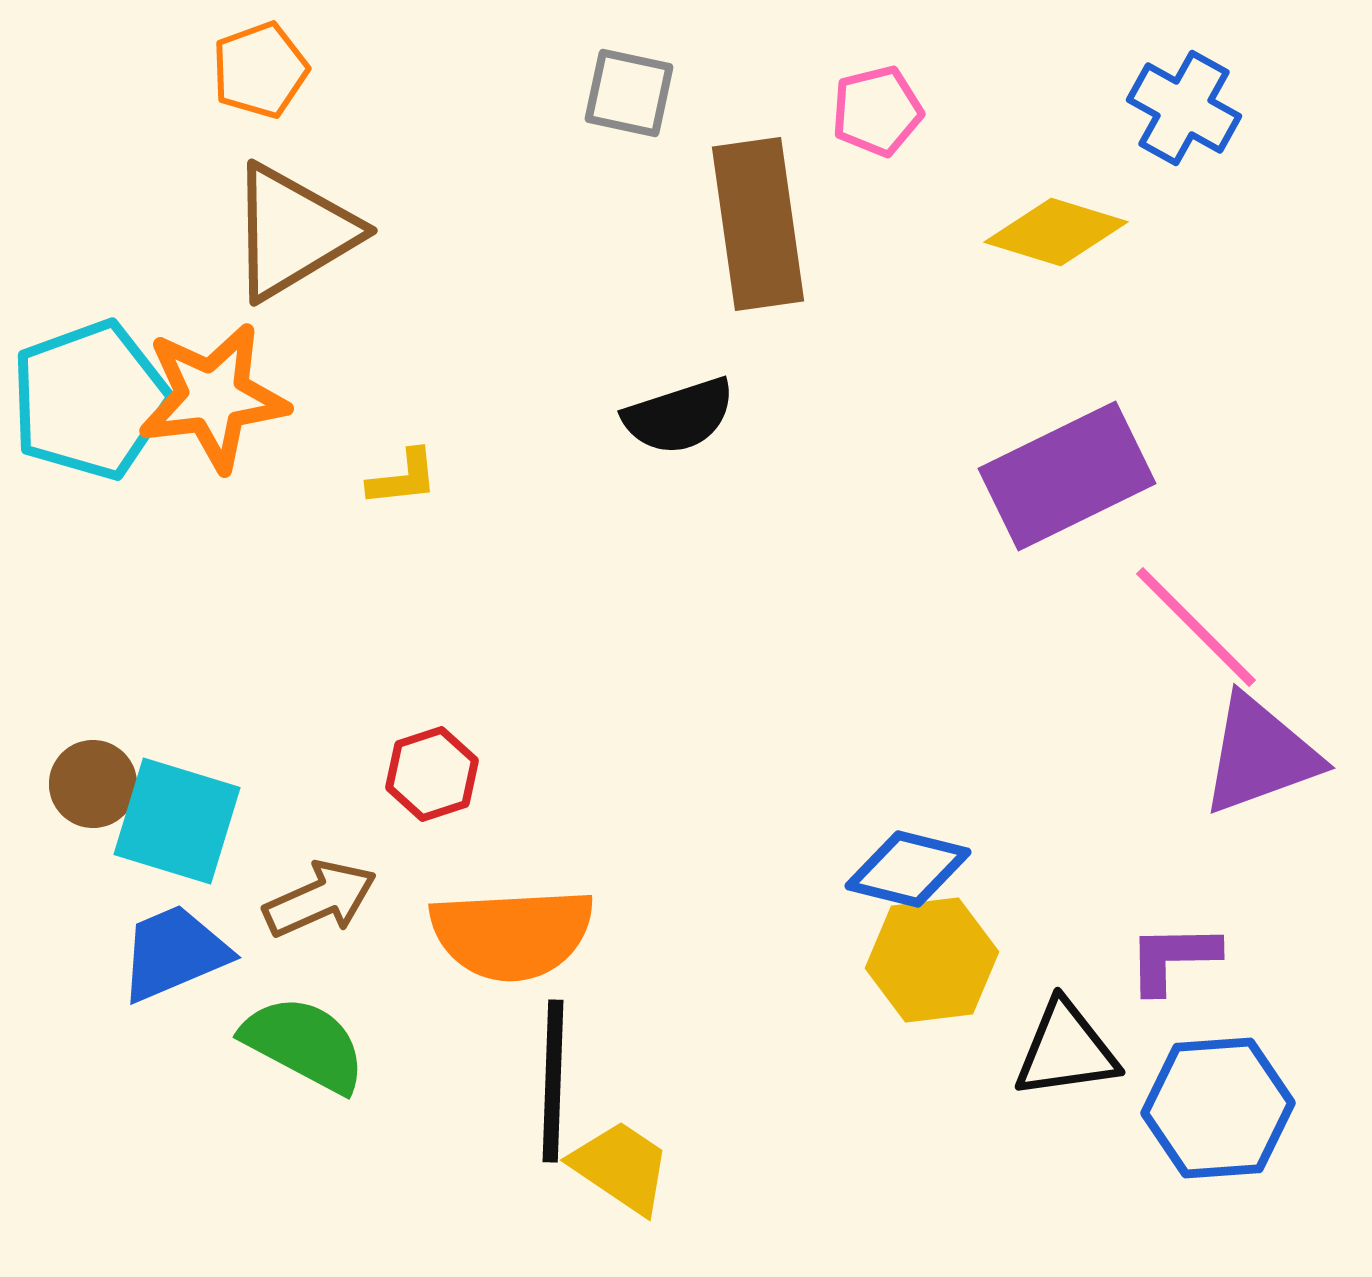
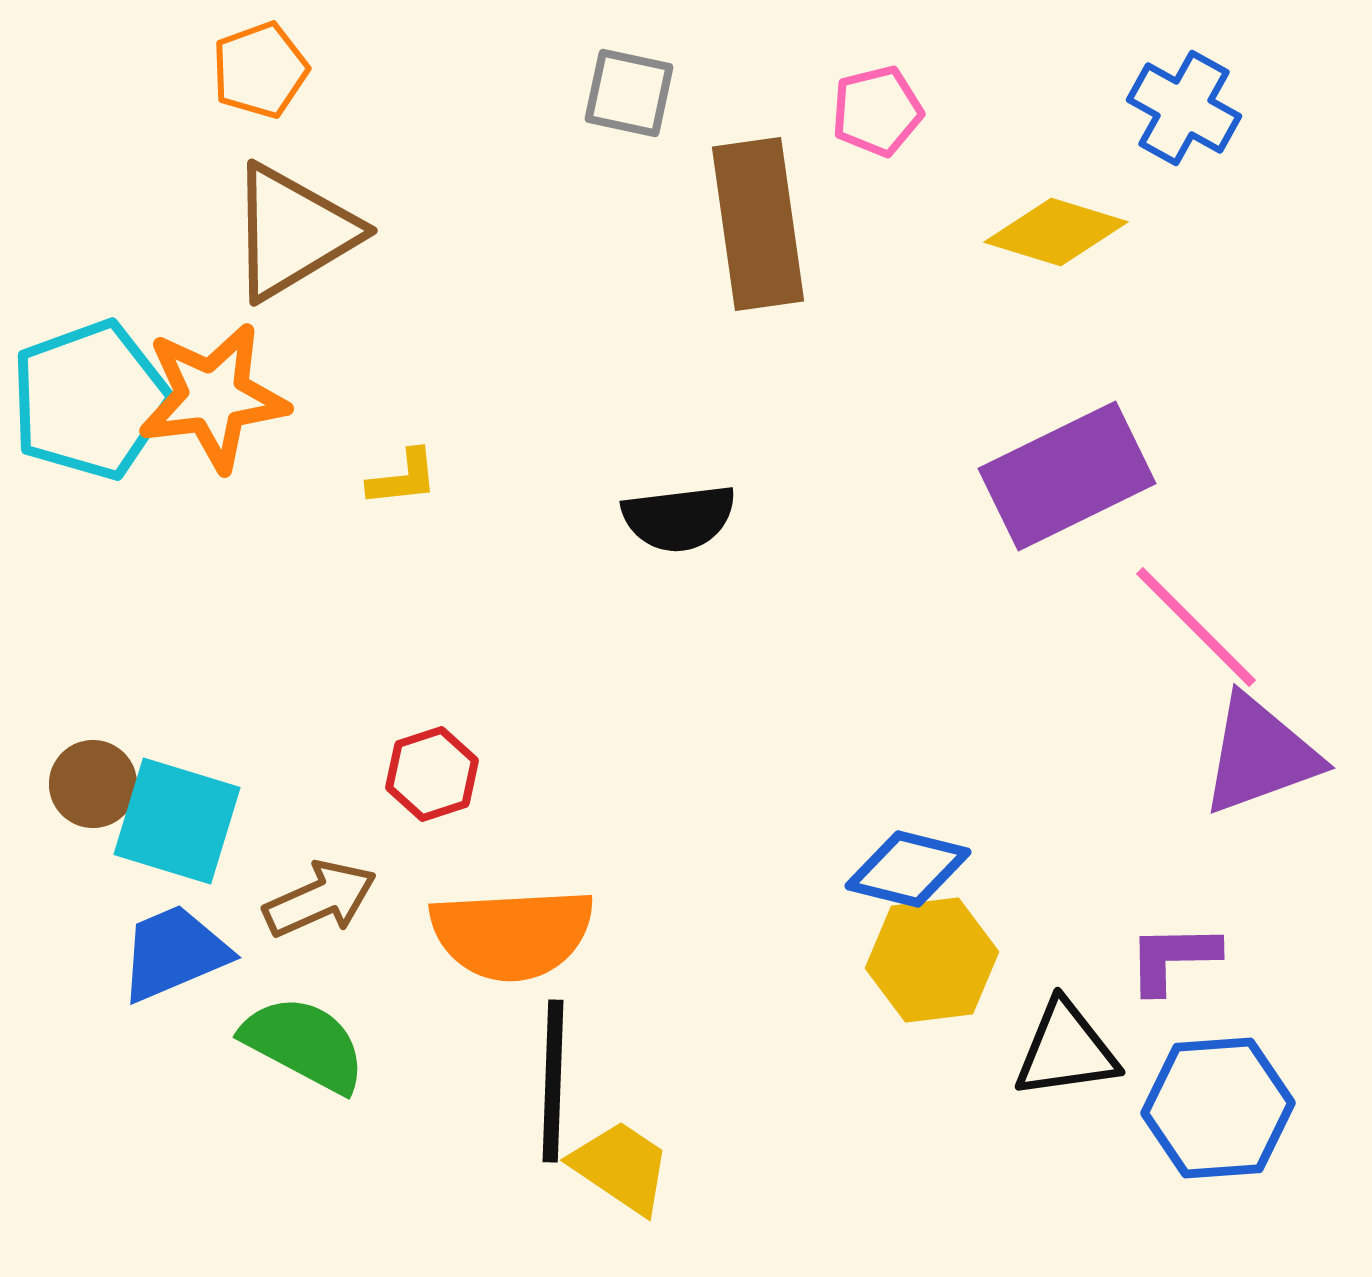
black semicircle: moved 102 px down; rotated 11 degrees clockwise
